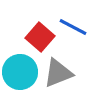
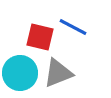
red square: rotated 28 degrees counterclockwise
cyan circle: moved 1 px down
